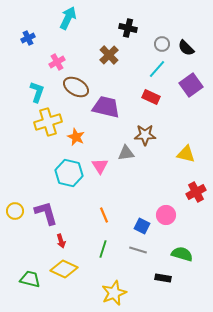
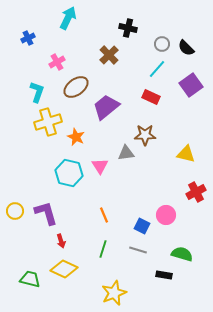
brown ellipse: rotated 65 degrees counterclockwise
purple trapezoid: rotated 52 degrees counterclockwise
black rectangle: moved 1 px right, 3 px up
